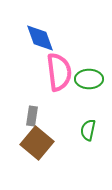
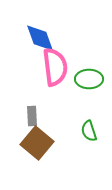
pink semicircle: moved 4 px left, 5 px up
gray rectangle: rotated 12 degrees counterclockwise
green semicircle: moved 1 px right, 1 px down; rotated 30 degrees counterclockwise
